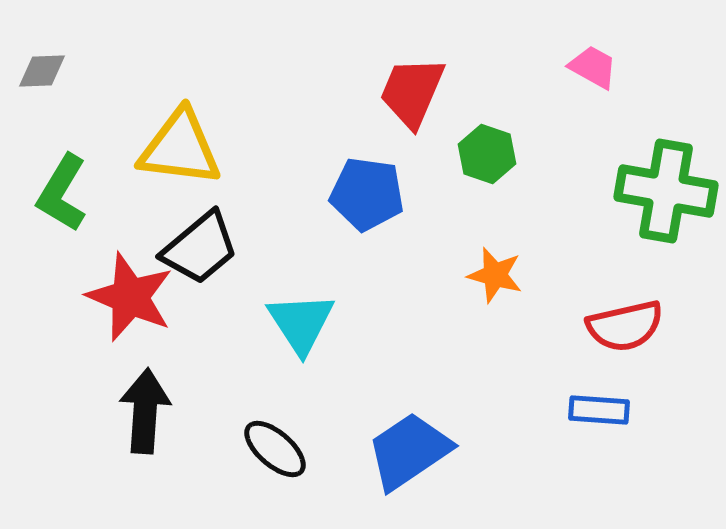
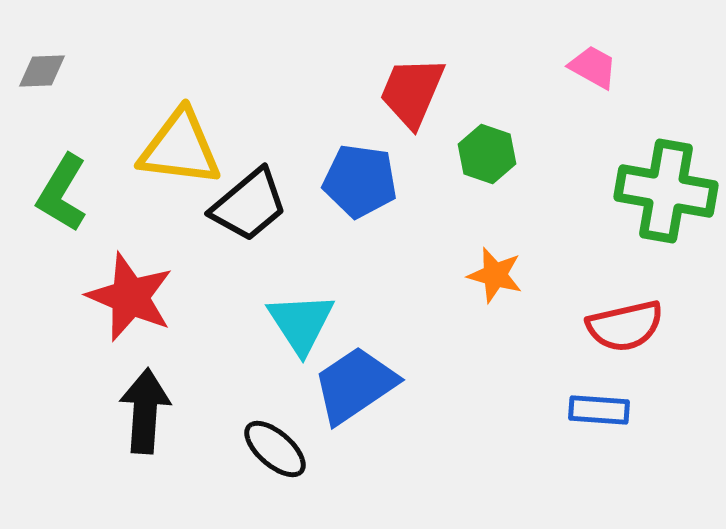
blue pentagon: moved 7 px left, 13 px up
black trapezoid: moved 49 px right, 43 px up
blue trapezoid: moved 54 px left, 66 px up
